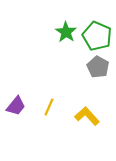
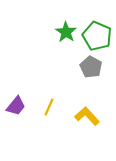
gray pentagon: moved 7 px left
